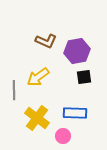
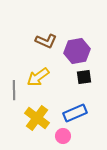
blue rectangle: rotated 25 degrees counterclockwise
